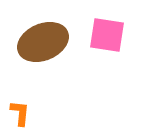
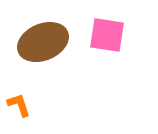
orange L-shape: moved 1 px left, 8 px up; rotated 24 degrees counterclockwise
